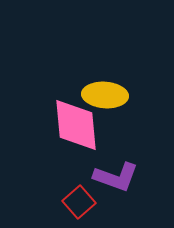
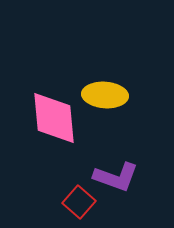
pink diamond: moved 22 px left, 7 px up
red square: rotated 8 degrees counterclockwise
